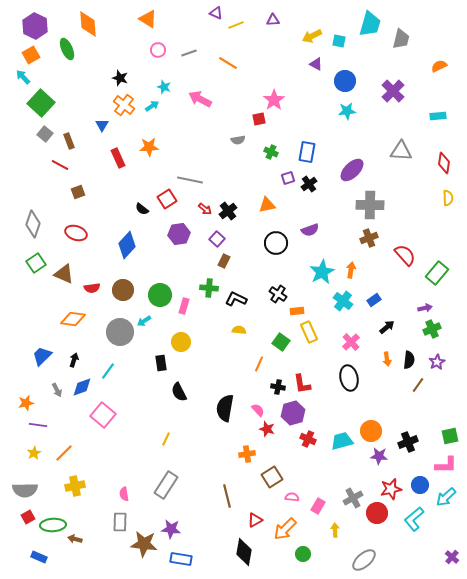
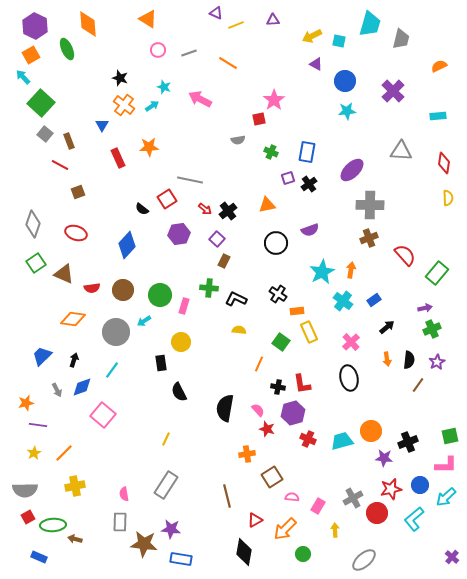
gray circle at (120, 332): moved 4 px left
cyan line at (108, 371): moved 4 px right, 1 px up
purple star at (379, 456): moved 5 px right, 2 px down
